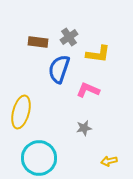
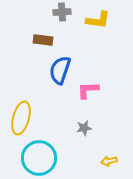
gray cross: moved 7 px left, 25 px up; rotated 30 degrees clockwise
brown rectangle: moved 5 px right, 2 px up
yellow L-shape: moved 34 px up
blue semicircle: moved 1 px right, 1 px down
pink L-shape: rotated 25 degrees counterclockwise
yellow ellipse: moved 6 px down
